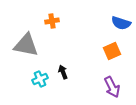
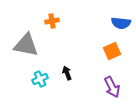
blue semicircle: rotated 12 degrees counterclockwise
black arrow: moved 4 px right, 1 px down
